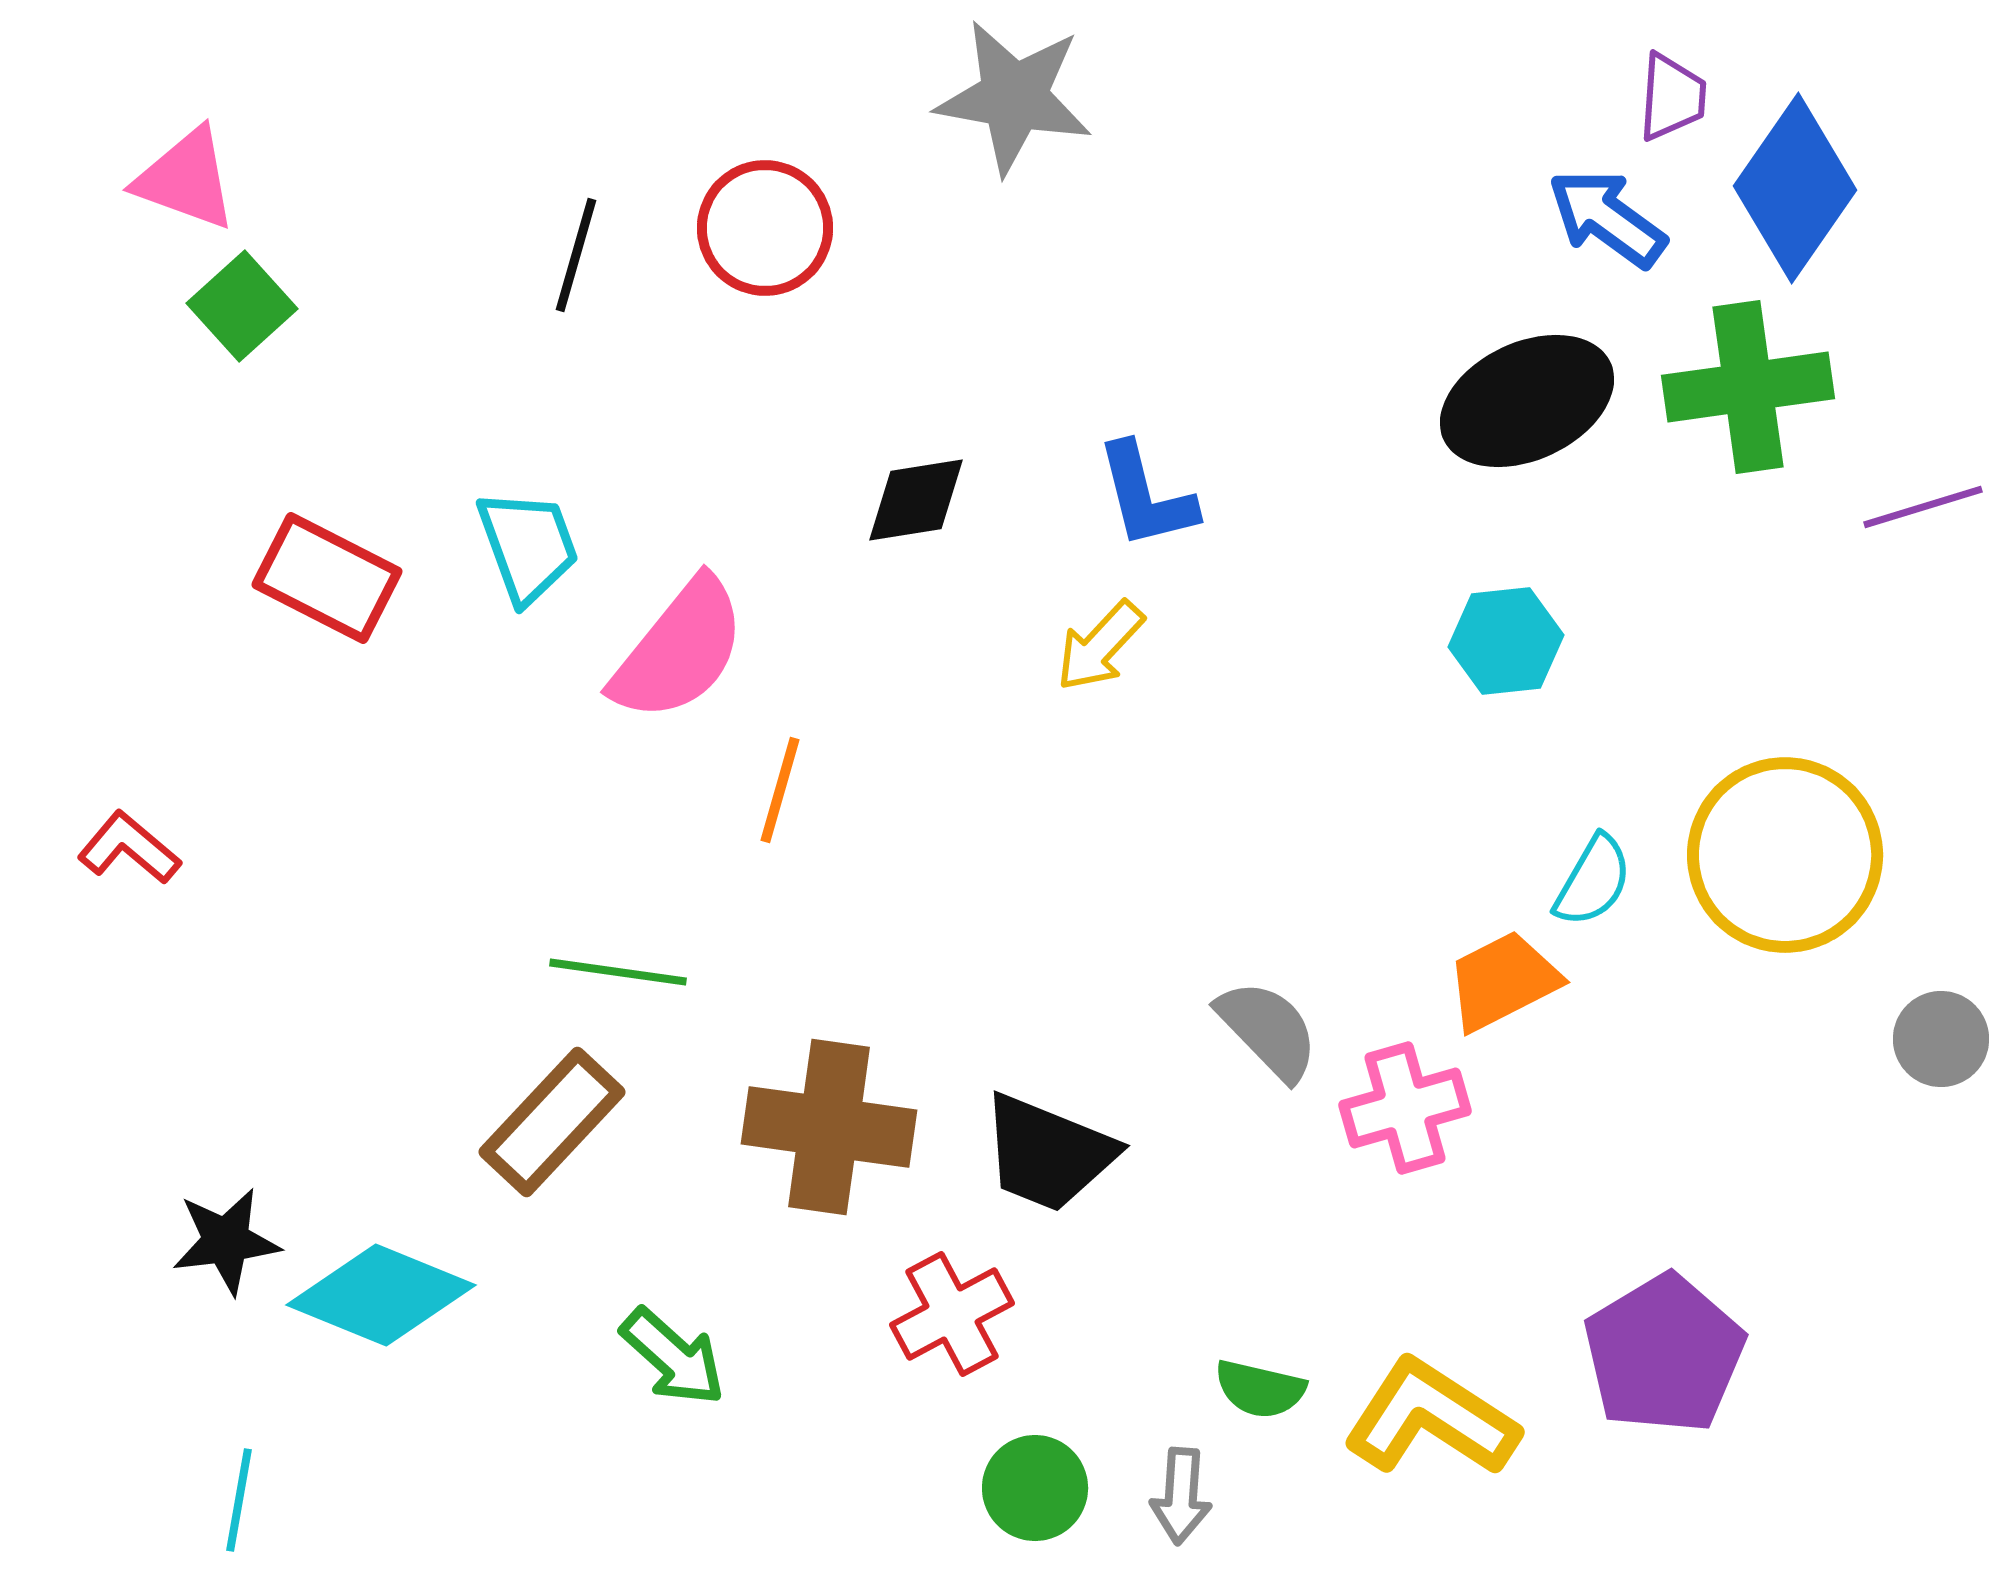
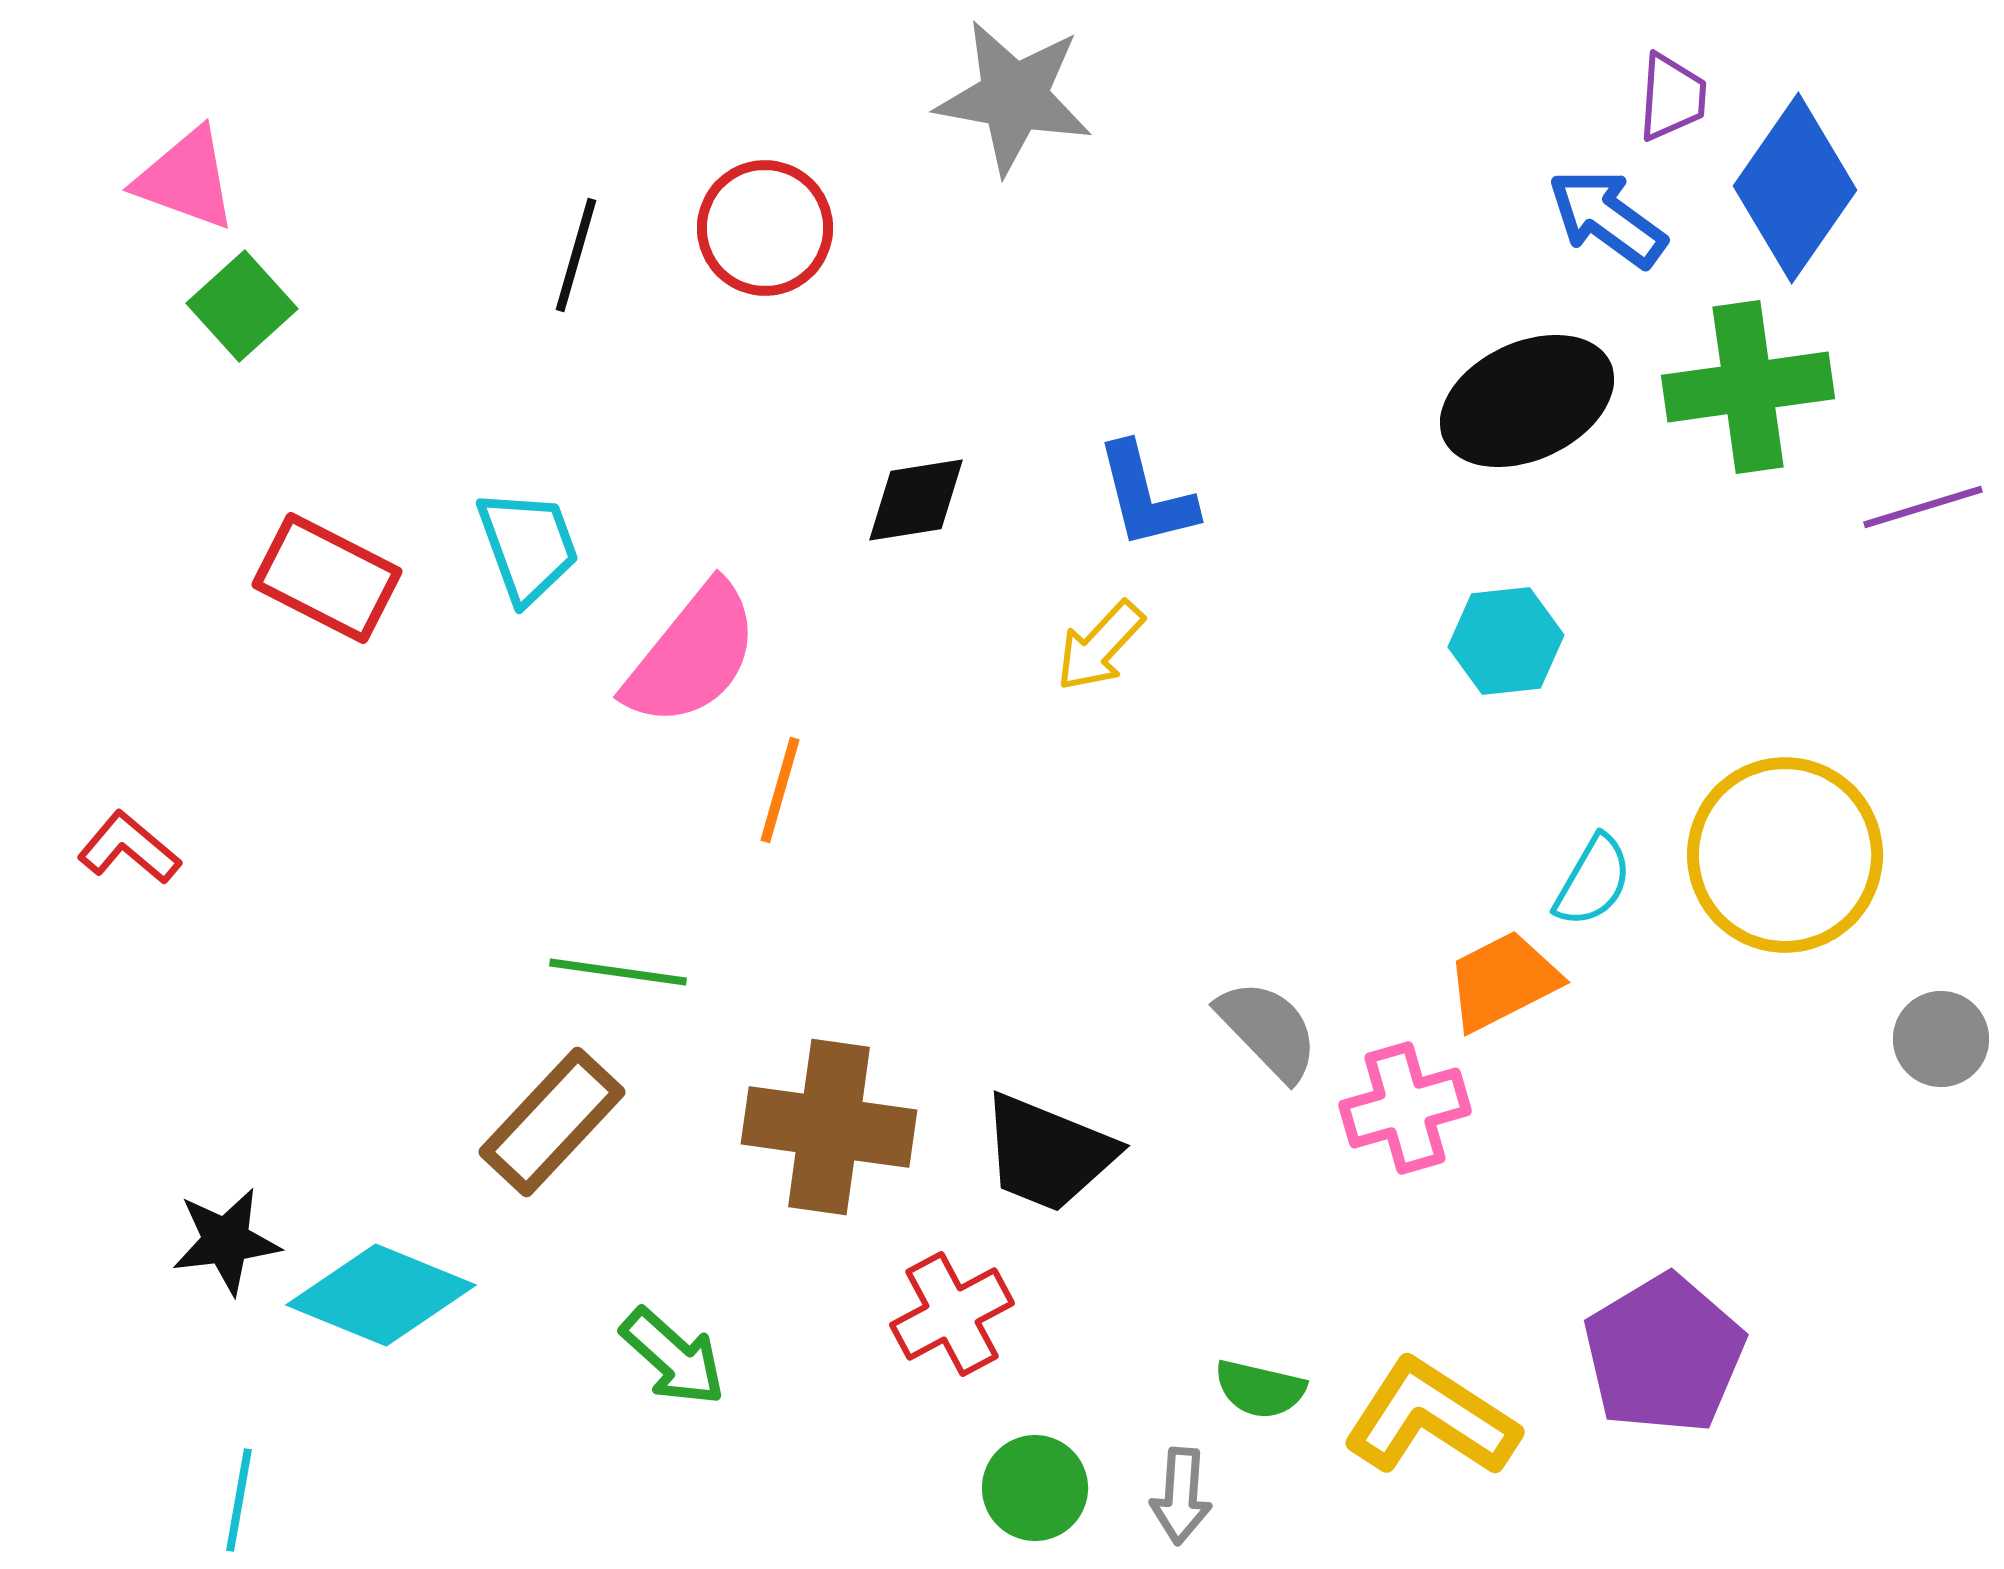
pink semicircle: moved 13 px right, 5 px down
